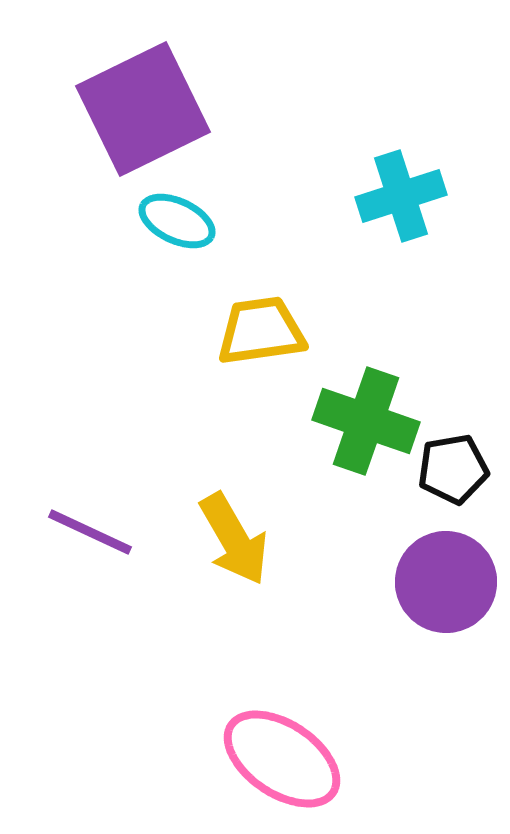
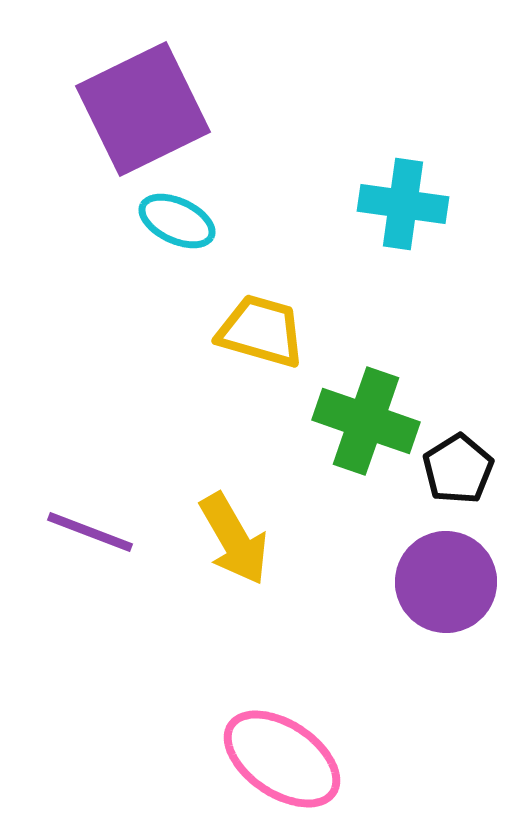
cyan cross: moved 2 px right, 8 px down; rotated 26 degrees clockwise
yellow trapezoid: rotated 24 degrees clockwise
black pentagon: moved 5 px right; rotated 22 degrees counterclockwise
purple line: rotated 4 degrees counterclockwise
